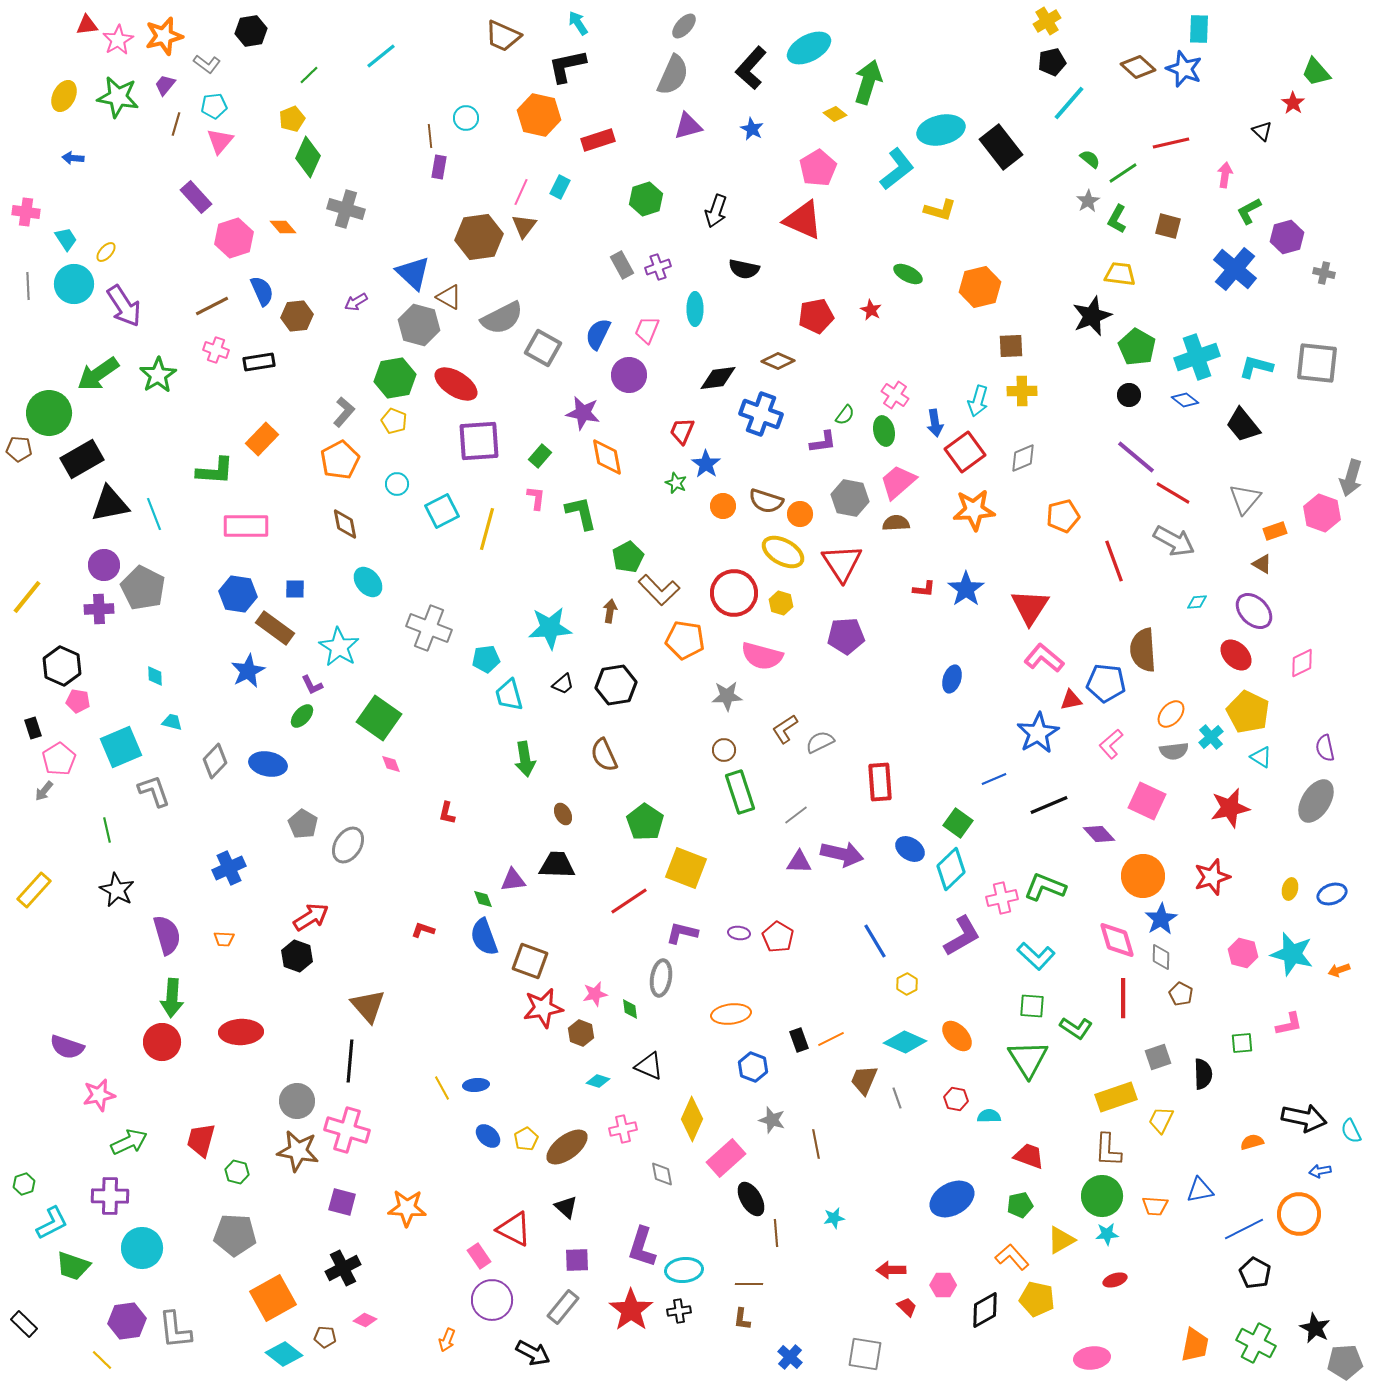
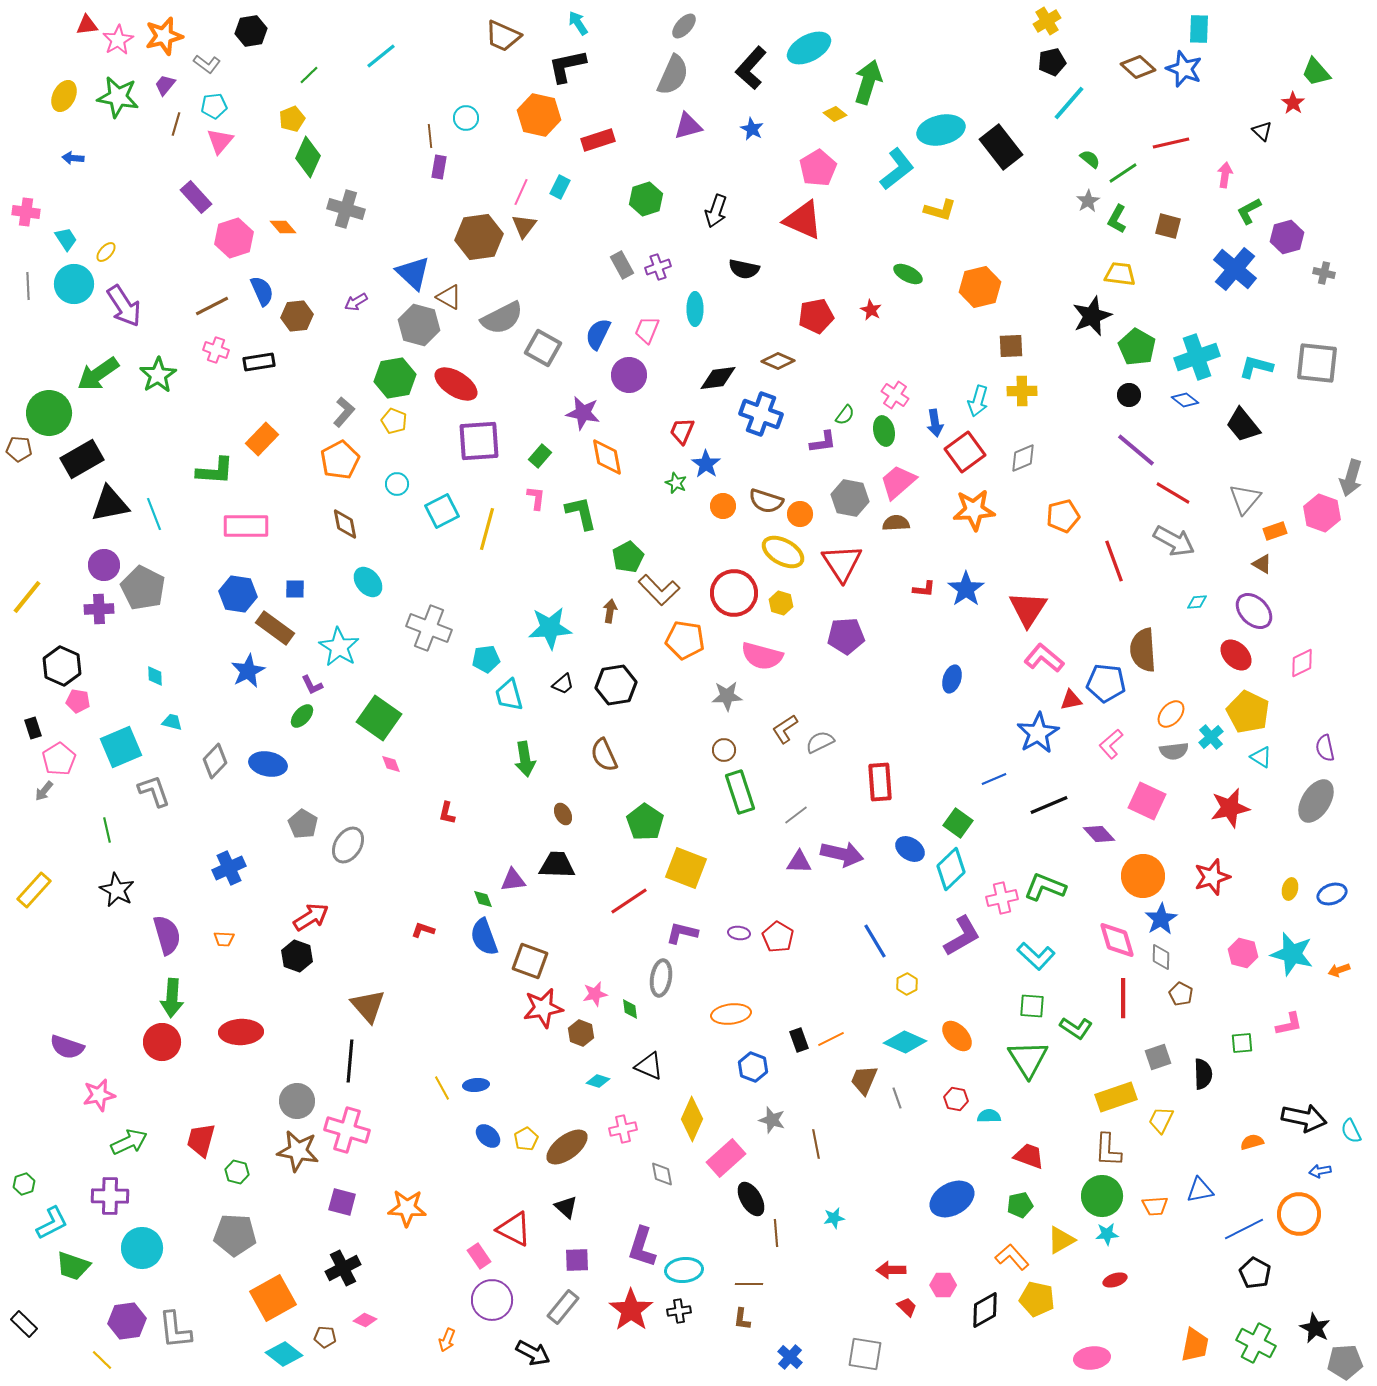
purple line at (1136, 457): moved 7 px up
red triangle at (1030, 607): moved 2 px left, 2 px down
orange trapezoid at (1155, 1206): rotated 8 degrees counterclockwise
